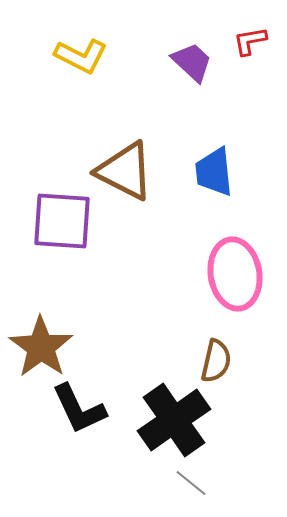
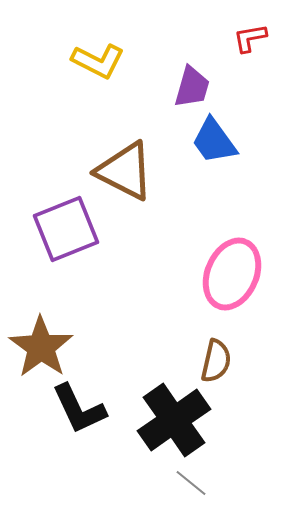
red L-shape: moved 3 px up
yellow L-shape: moved 17 px right, 5 px down
purple trapezoid: moved 25 px down; rotated 63 degrees clockwise
blue trapezoid: moved 31 px up; rotated 30 degrees counterclockwise
purple square: moved 4 px right, 8 px down; rotated 26 degrees counterclockwise
pink ellipse: moved 3 px left; rotated 32 degrees clockwise
